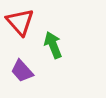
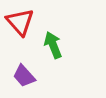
purple trapezoid: moved 2 px right, 5 px down
